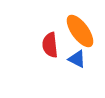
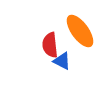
blue triangle: moved 15 px left, 2 px down
